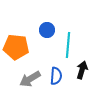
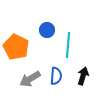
orange pentagon: rotated 20 degrees clockwise
black arrow: moved 1 px right, 6 px down
